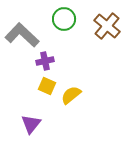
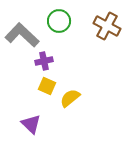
green circle: moved 5 px left, 2 px down
brown cross: rotated 12 degrees counterclockwise
purple cross: moved 1 px left
yellow semicircle: moved 1 px left, 3 px down
purple triangle: rotated 25 degrees counterclockwise
